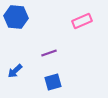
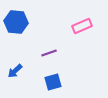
blue hexagon: moved 5 px down
pink rectangle: moved 5 px down
